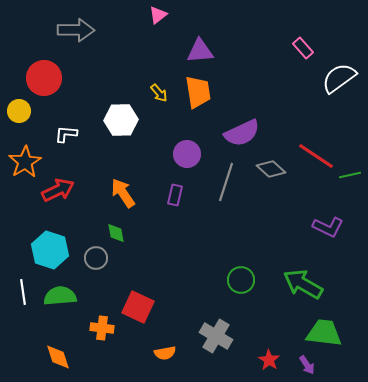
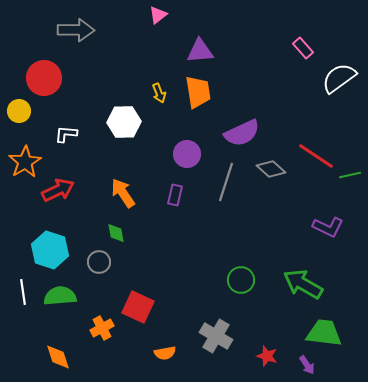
yellow arrow: rotated 18 degrees clockwise
white hexagon: moved 3 px right, 2 px down
gray circle: moved 3 px right, 4 px down
orange cross: rotated 35 degrees counterclockwise
red star: moved 2 px left, 4 px up; rotated 15 degrees counterclockwise
